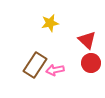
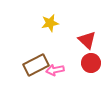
brown rectangle: moved 1 px right; rotated 30 degrees clockwise
